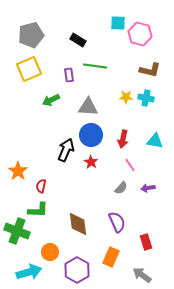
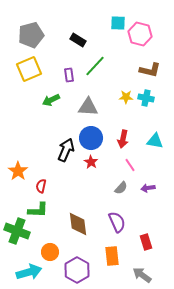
green line: rotated 55 degrees counterclockwise
blue circle: moved 3 px down
orange rectangle: moved 1 px right, 1 px up; rotated 30 degrees counterclockwise
